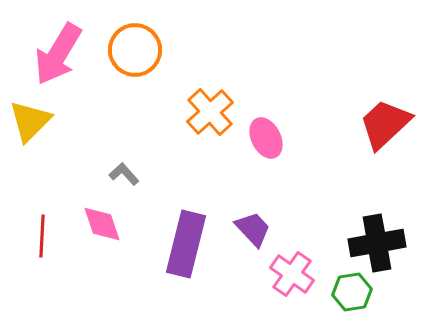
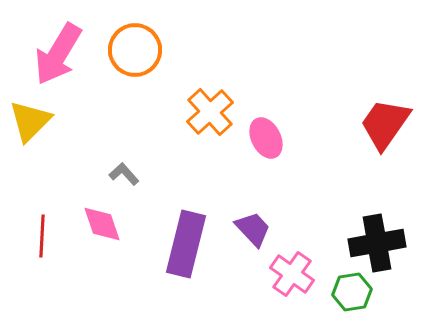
red trapezoid: rotated 12 degrees counterclockwise
